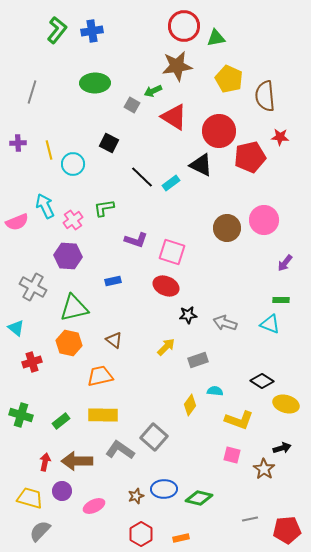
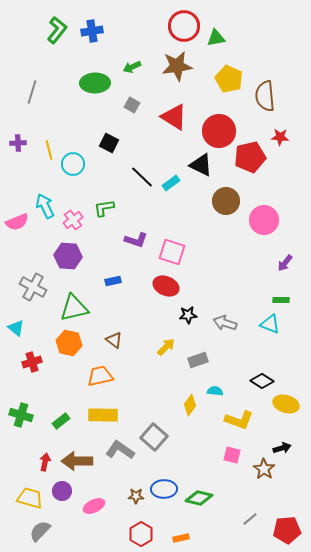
green arrow at (153, 91): moved 21 px left, 24 px up
brown circle at (227, 228): moved 1 px left, 27 px up
brown star at (136, 496): rotated 21 degrees clockwise
gray line at (250, 519): rotated 28 degrees counterclockwise
